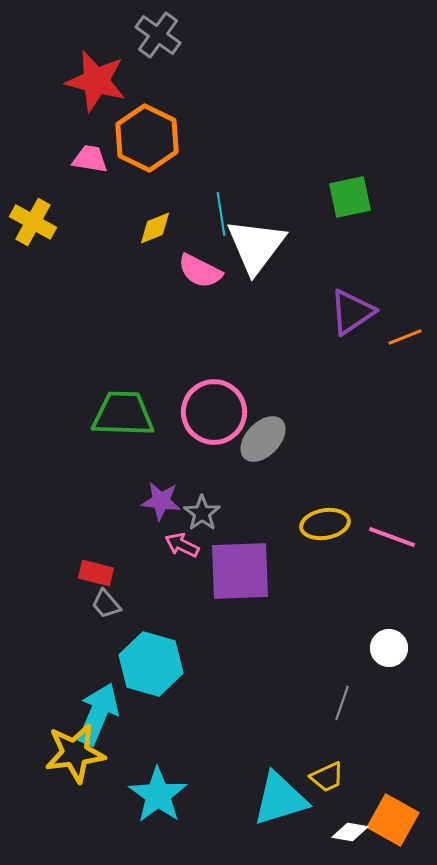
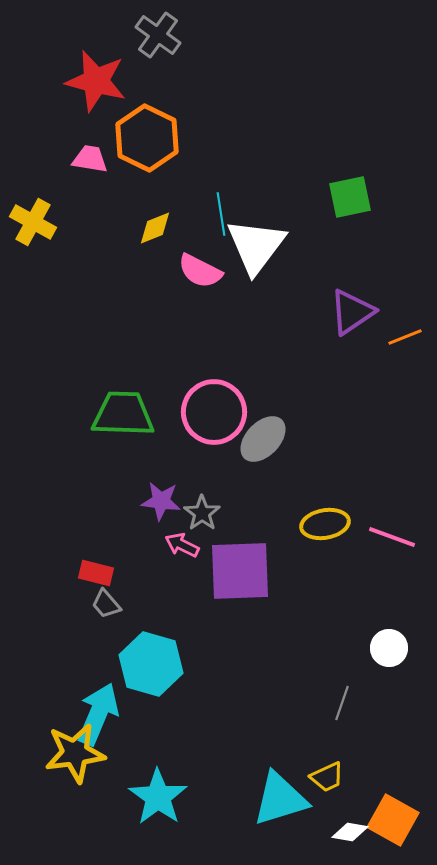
cyan star: moved 2 px down
